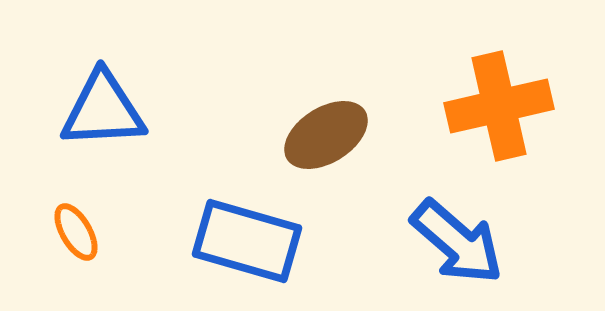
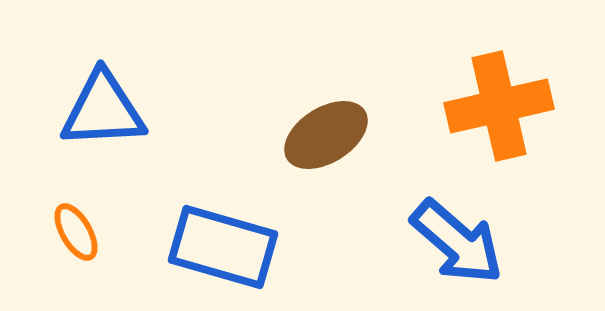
blue rectangle: moved 24 px left, 6 px down
